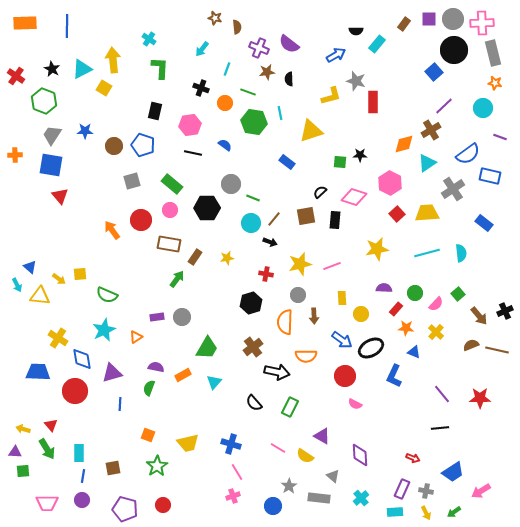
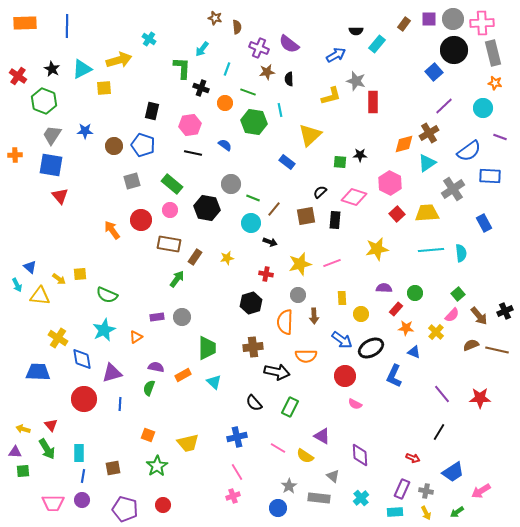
yellow arrow at (113, 60): moved 6 px right; rotated 80 degrees clockwise
green L-shape at (160, 68): moved 22 px right
red cross at (16, 76): moved 2 px right
yellow square at (104, 88): rotated 35 degrees counterclockwise
black rectangle at (155, 111): moved 3 px left
cyan line at (280, 113): moved 3 px up
brown cross at (431, 130): moved 2 px left, 3 px down
yellow triangle at (311, 131): moved 1 px left, 4 px down; rotated 25 degrees counterclockwise
blue semicircle at (468, 154): moved 1 px right, 3 px up
blue rectangle at (490, 176): rotated 10 degrees counterclockwise
black hexagon at (207, 208): rotated 10 degrees clockwise
brown line at (274, 219): moved 10 px up
blue rectangle at (484, 223): rotated 24 degrees clockwise
cyan line at (427, 253): moved 4 px right, 3 px up; rotated 10 degrees clockwise
pink line at (332, 266): moved 3 px up
pink semicircle at (436, 304): moved 16 px right, 11 px down
brown cross at (253, 347): rotated 30 degrees clockwise
green trapezoid at (207, 348): rotated 30 degrees counterclockwise
cyan triangle at (214, 382): rotated 28 degrees counterclockwise
red circle at (75, 391): moved 9 px right, 8 px down
black line at (440, 428): moved 1 px left, 4 px down; rotated 54 degrees counterclockwise
blue cross at (231, 444): moved 6 px right, 7 px up; rotated 30 degrees counterclockwise
pink trapezoid at (47, 503): moved 6 px right
blue circle at (273, 506): moved 5 px right, 2 px down
green arrow at (454, 512): moved 3 px right
